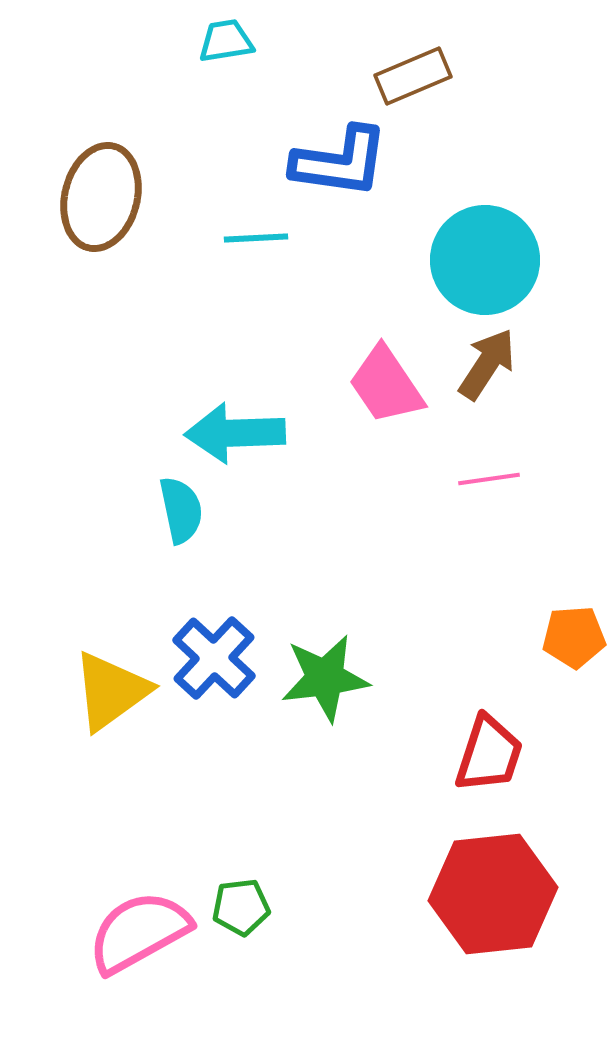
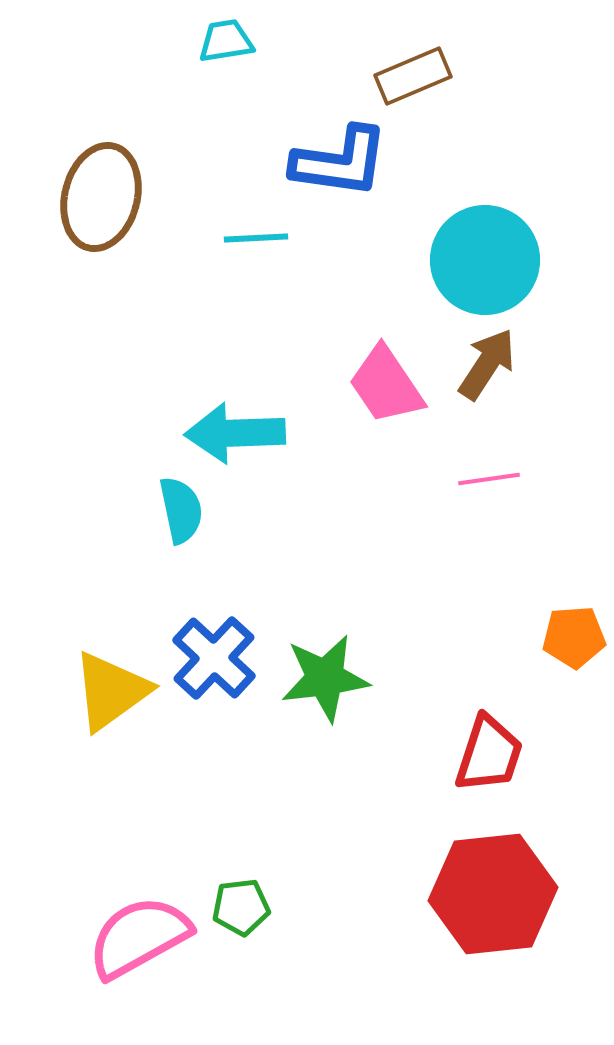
pink semicircle: moved 5 px down
